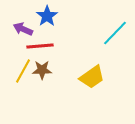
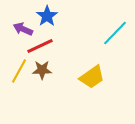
red line: rotated 20 degrees counterclockwise
yellow line: moved 4 px left
